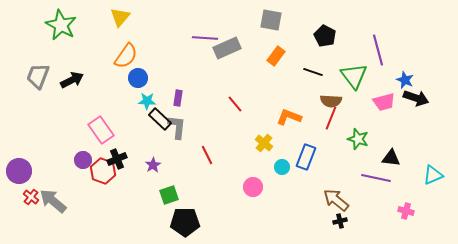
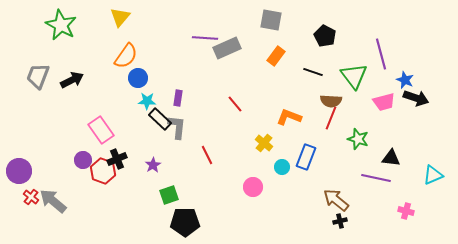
purple line at (378, 50): moved 3 px right, 4 px down
